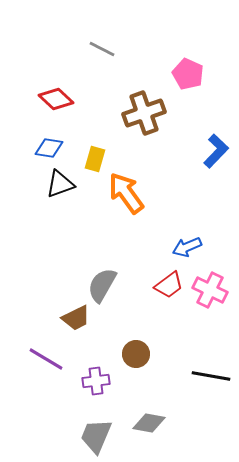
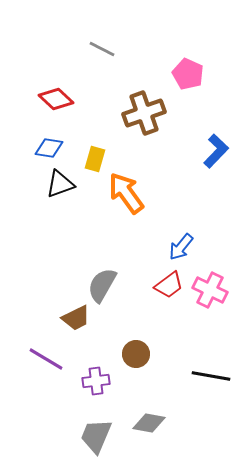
blue arrow: moved 6 px left; rotated 28 degrees counterclockwise
